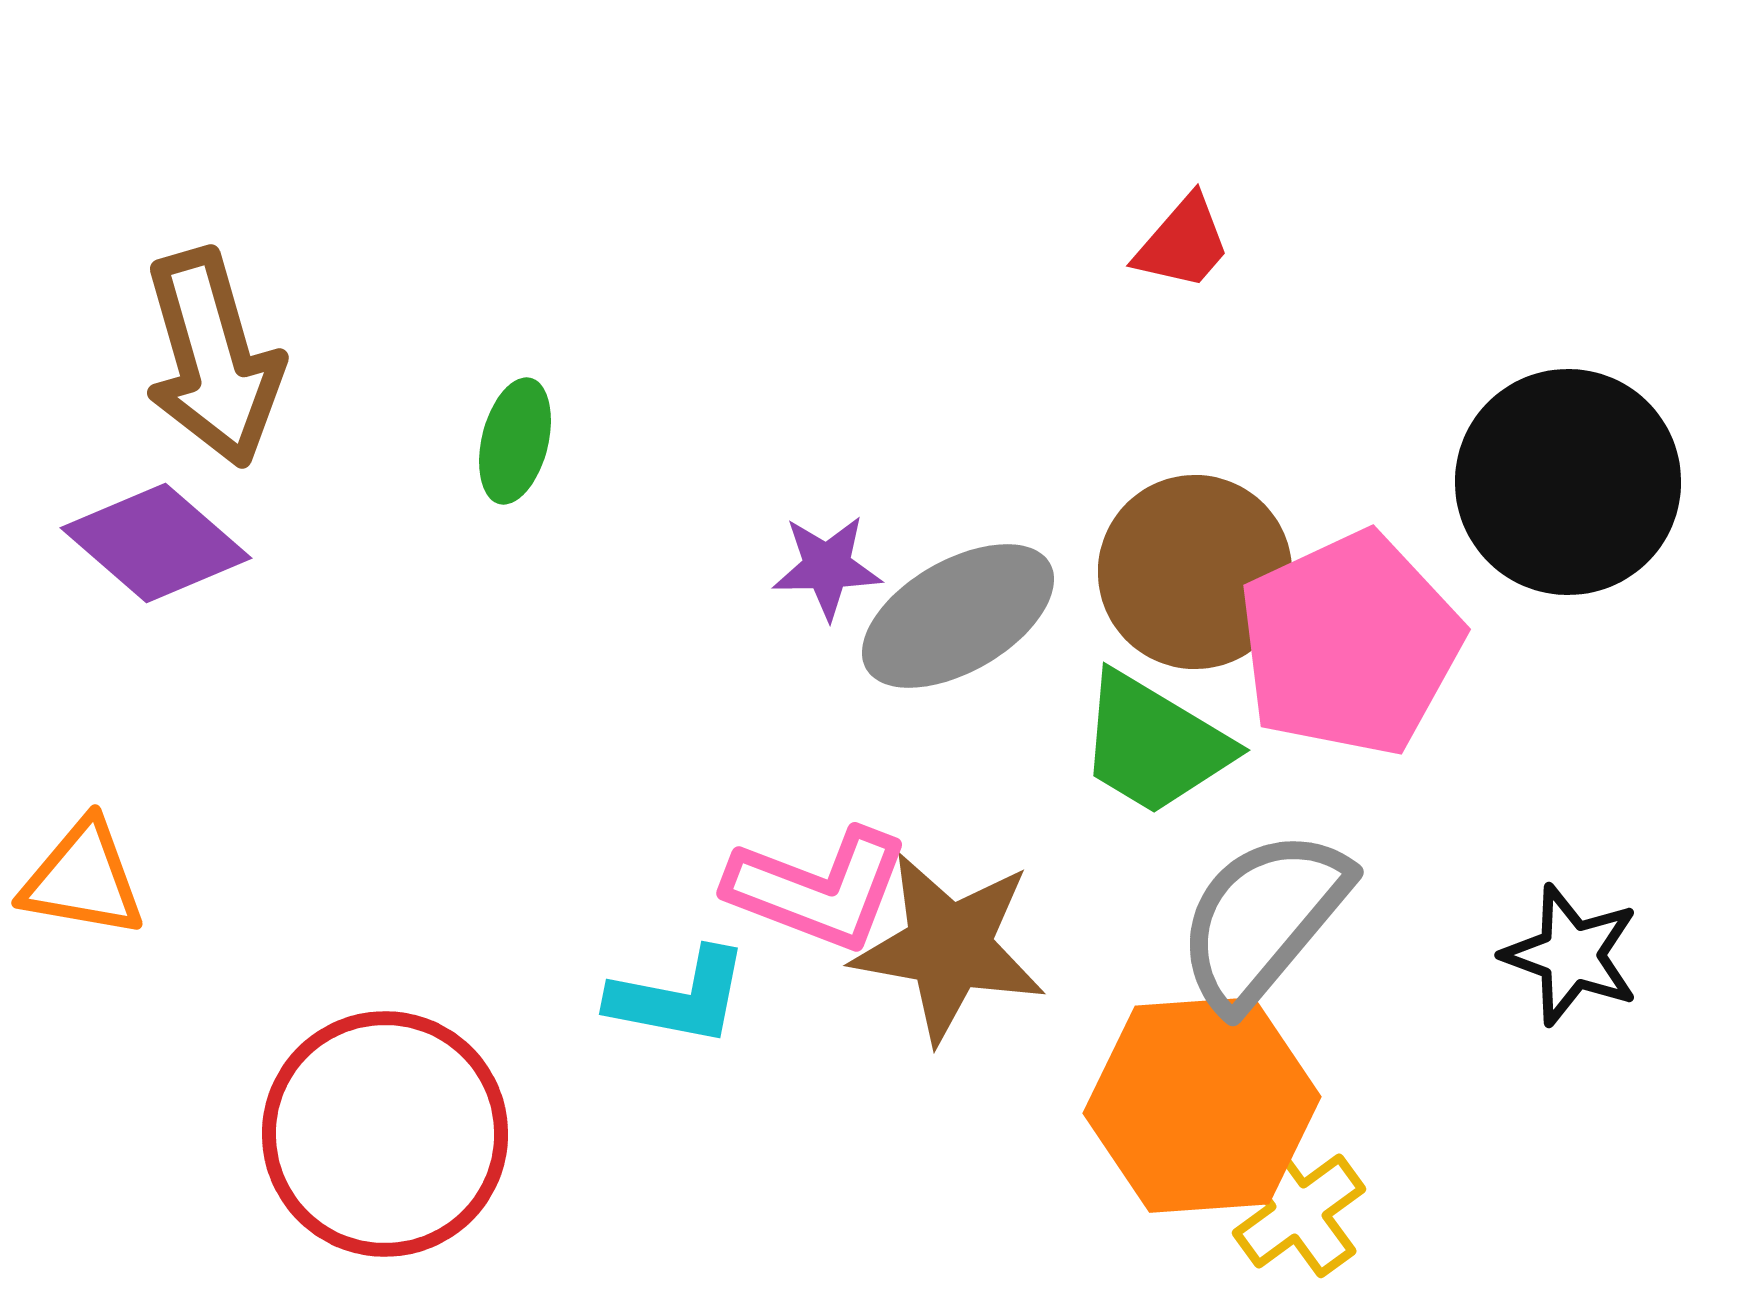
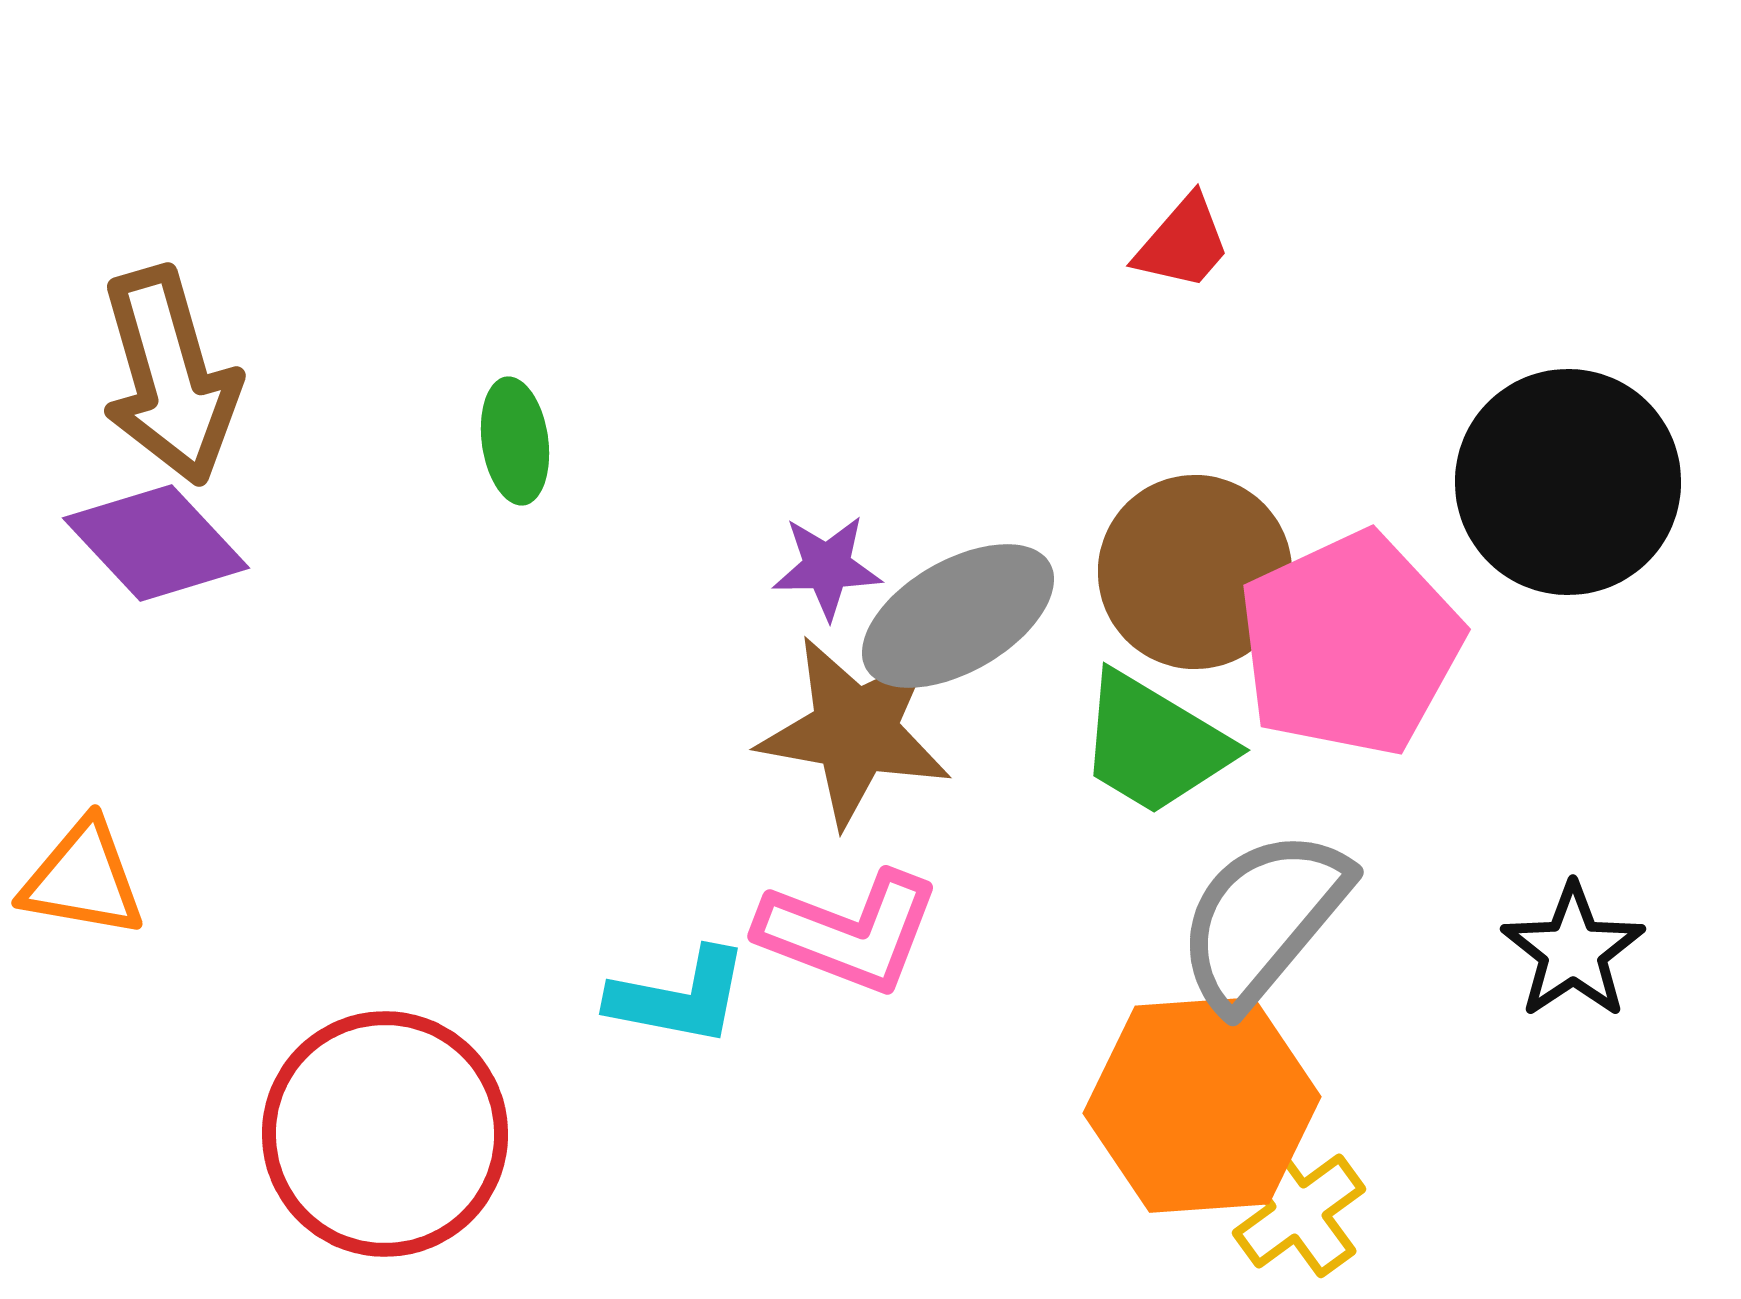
brown arrow: moved 43 px left, 18 px down
green ellipse: rotated 22 degrees counterclockwise
purple diamond: rotated 6 degrees clockwise
pink L-shape: moved 31 px right, 43 px down
brown star: moved 94 px left, 216 px up
black star: moved 2 px right, 4 px up; rotated 18 degrees clockwise
